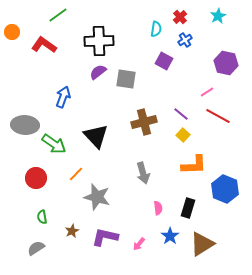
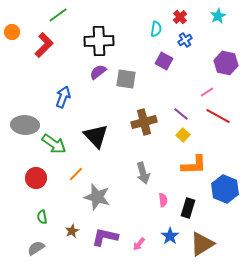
red L-shape: rotated 100 degrees clockwise
pink semicircle: moved 5 px right, 8 px up
